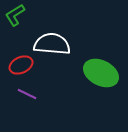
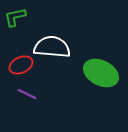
green L-shape: moved 2 px down; rotated 20 degrees clockwise
white semicircle: moved 3 px down
